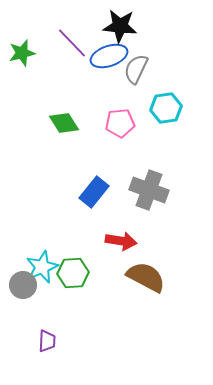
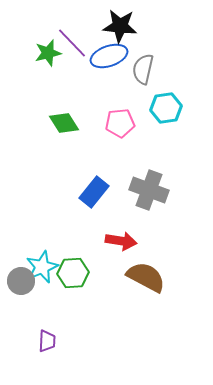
green star: moved 26 px right
gray semicircle: moved 7 px right; rotated 12 degrees counterclockwise
gray circle: moved 2 px left, 4 px up
